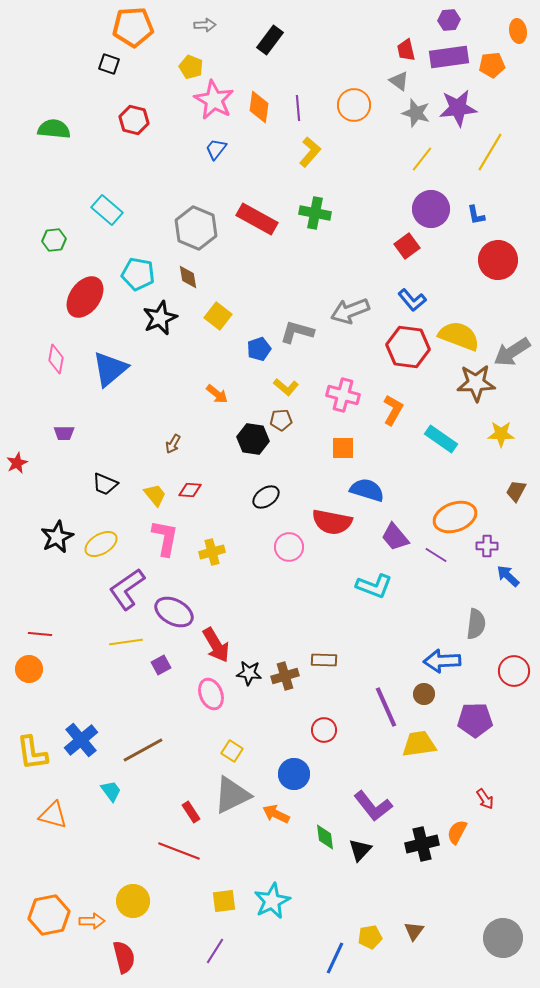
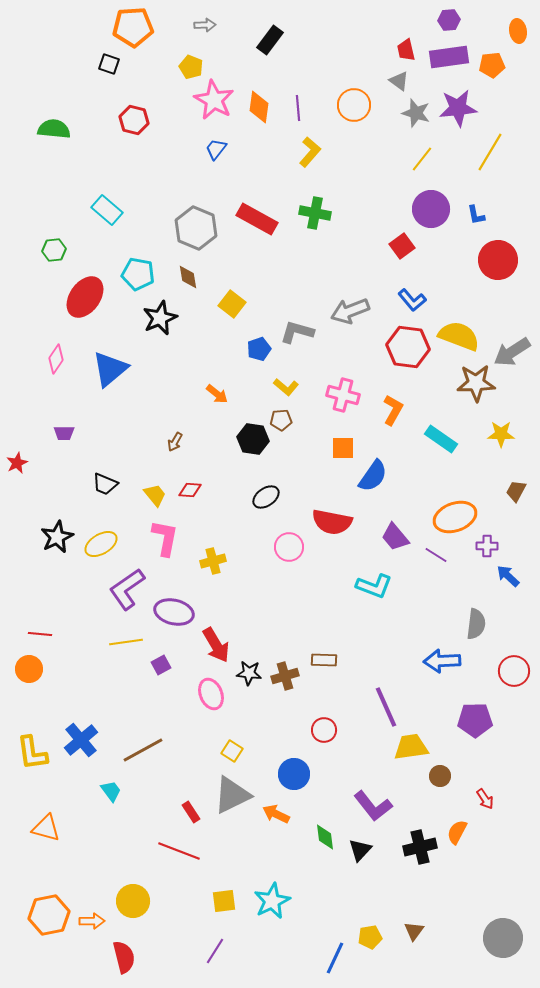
green hexagon at (54, 240): moved 10 px down
red square at (407, 246): moved 5 px left
yellow square at (218, 316): moved 14 px right, 12 px up
pink diamond at (56, 359): rotated 24 degrees clockwise
brown arrow at (173, 444): moved 2 px right, 2 px up
blue semicircle at (367, 490): moved 6 px right, 14 px up; rotated 108 degrees clockwise
yellow cross at (212, 552): moved 1 px right, 9 px down
purple ellipse at (174, 612): rotated 15 degrees counterclockwise
brown circle at (424, 694): moved 16 px right, 82 px down
yellow trapezoid at (419, 744): moved 8 px left, 3 px down
orange triangle at (53, 815): moved 7 px left, 13 px down
black cross at (422, 844): moved 2 px left, 3 px down
